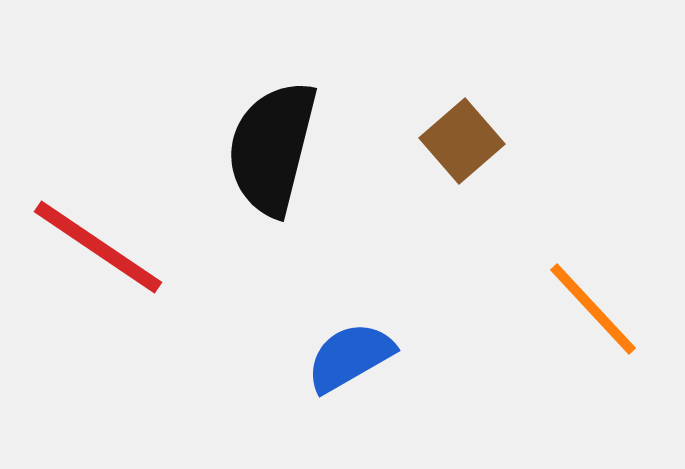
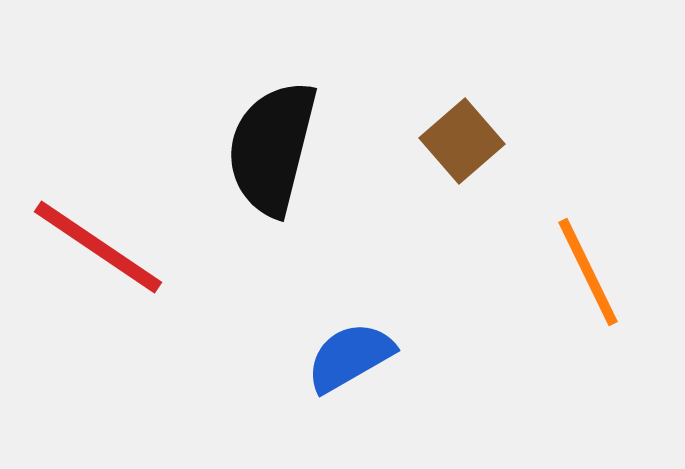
orange line: moved 5 px left, 37 px up; rotated 17 degrees clockwise
